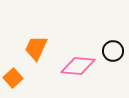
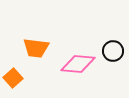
orange trapezoid: rotated 108 degrees counterclockwise
pink diamond: moved 2 px up
